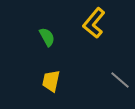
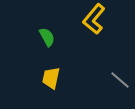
yellow L-shape: moved 4 px up
yellow trapezoid: moved 3 px up
